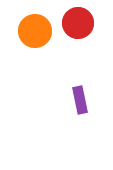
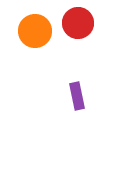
purple rectangle: moved 3 px left, 4 px up
